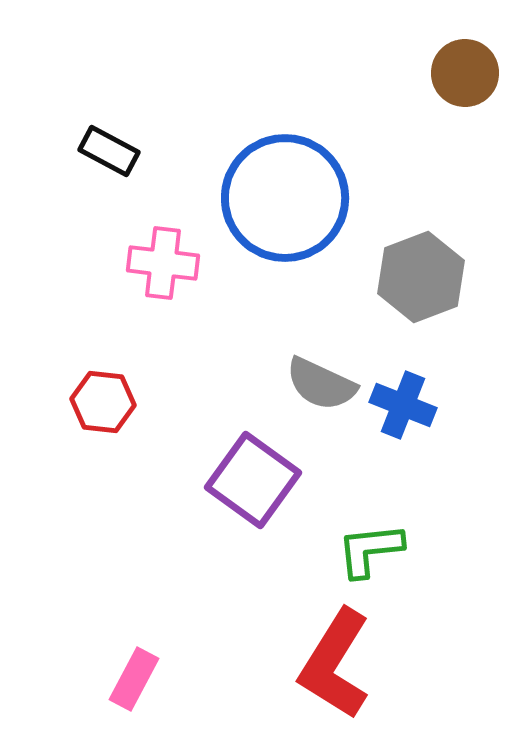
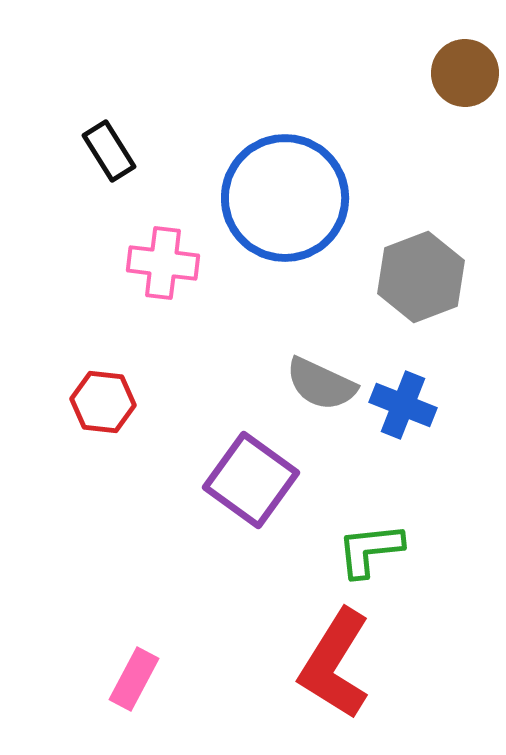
black rectangle: rotated 30 degrees clockwise
purple square: moved 2 px left
